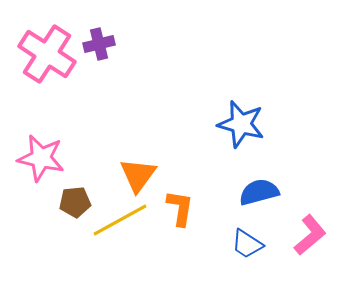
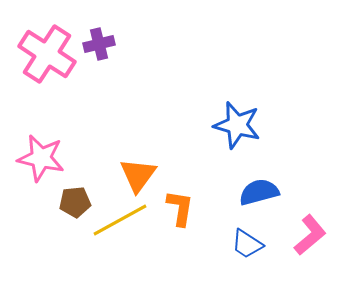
blue star: moved 4 px left, 1 px down
